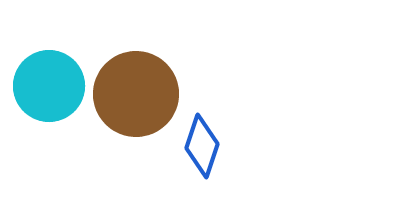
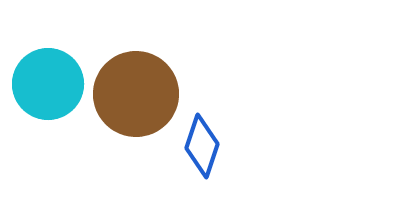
cyan circle: moved 1 px left, 2 px up
